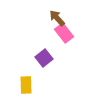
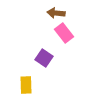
brown arrow: moved 1 px left, 5 px up; rotated 42 degrees counterclockwise
purple square: rotated 18 degrees counterclockwise
